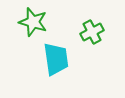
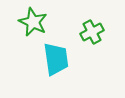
green star: rotated 8 degrees clockwise
